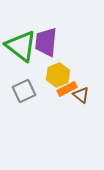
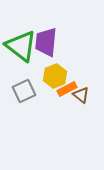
yellow hexagon: moved 3 px left, 1 px down
